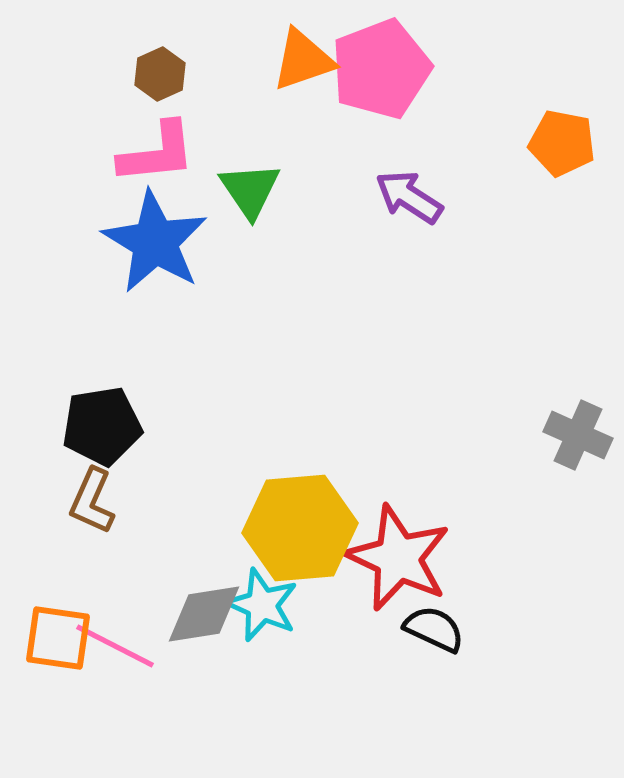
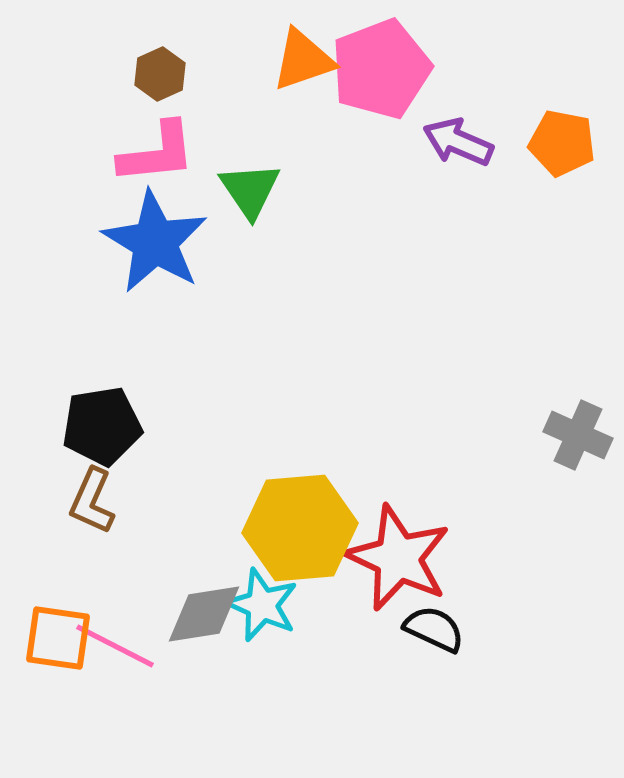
purple arrow: moved 49 px right, 55 px up; rotated 10 degrees counterclockwise
